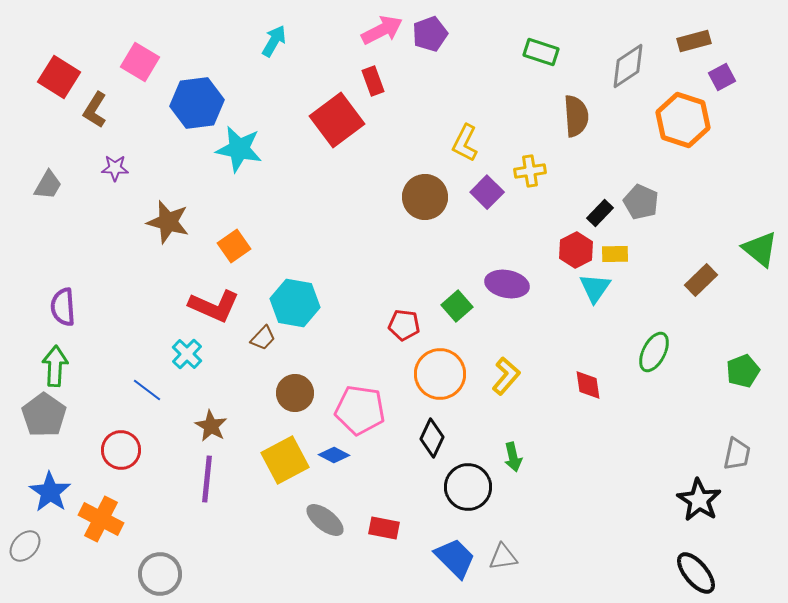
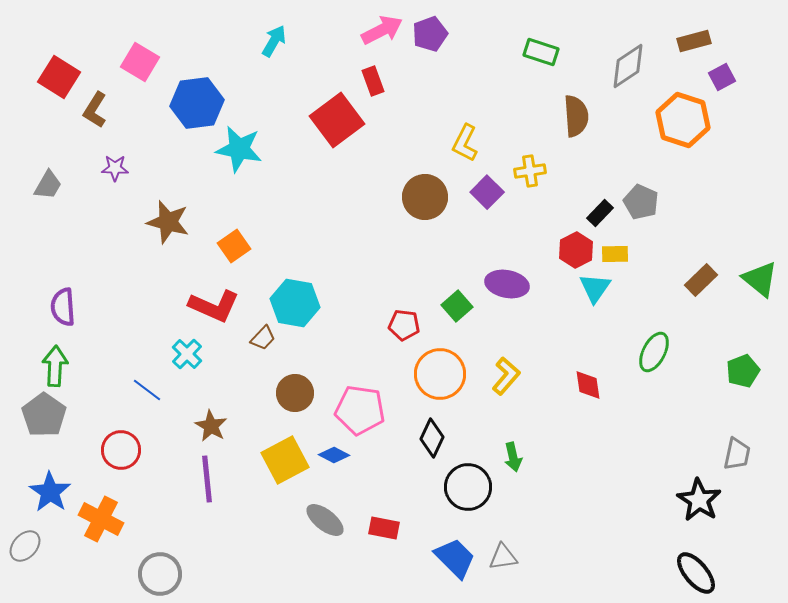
green triangle at (760, 249): moved 30 px down
purple line at (207, 479): rotated 12 degrees counterclockwise
